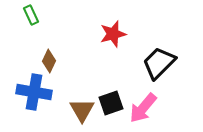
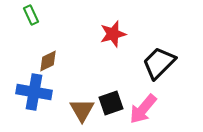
brown diamond: moved 1 px left; rotated 40 degrees clockwise
pink arrow: moved 1 px down
